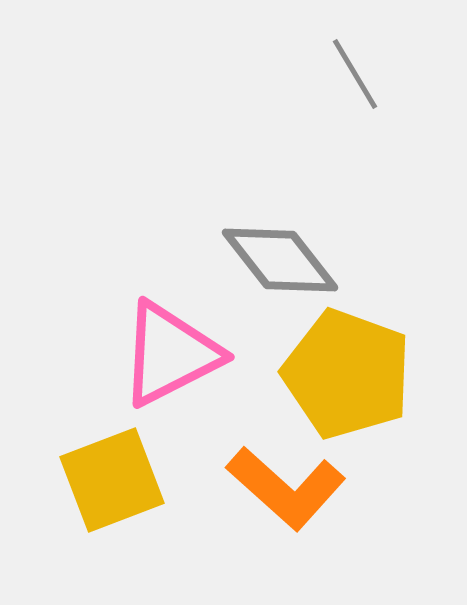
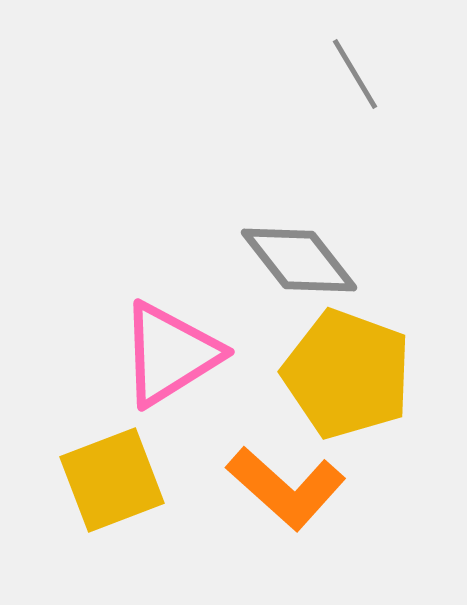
gray diamond: moved 19 px right
pink triangle: rotated 5 degrees counterclockwise
